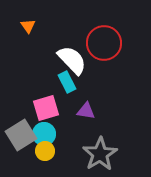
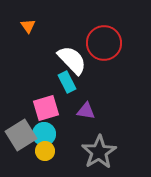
gray star: moved 1 px left, 2 px up
